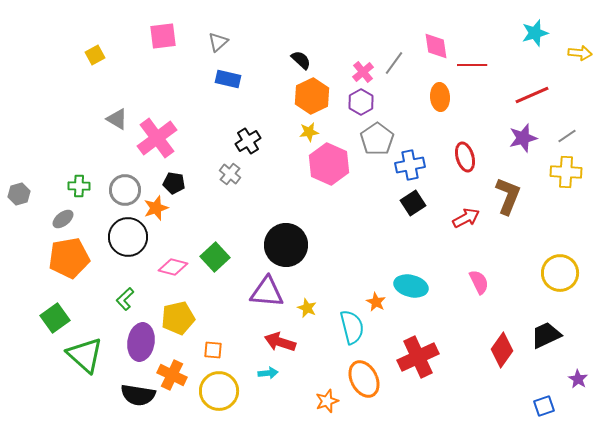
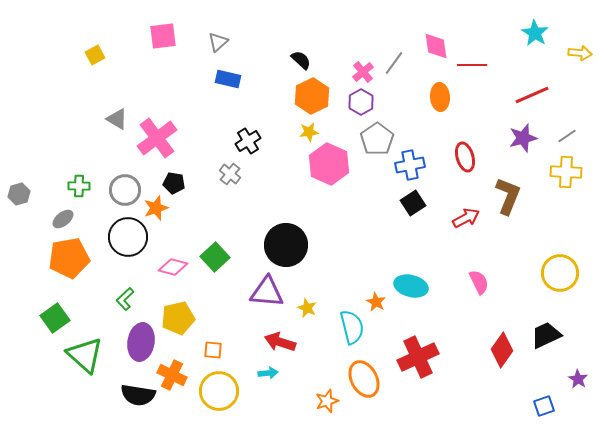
cyan star at (535, 33): rotated 24 degrees counterclockwise
